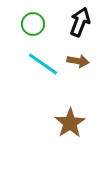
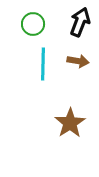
cyan line: rotated 56 degrees clockwise
